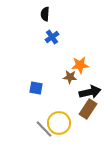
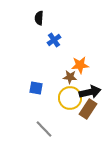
black semicircle: moved 6 px left, 4 px down
blue cross: moved 2 px right, 3 px down
yellow circle: moved 11 px right, 25 px up
